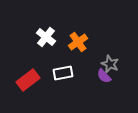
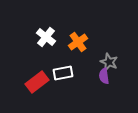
gray star: moved 1 px left, 2 px up
purple semicircle: rotated 35 degrees clockwise
red rectangle: moved 9 px right, 2 px down
